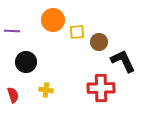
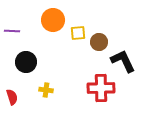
yellow square: moved 1 px right, 1 px down
red semicircle: moved 1 px left, 2 px down
